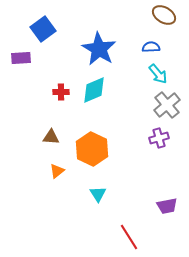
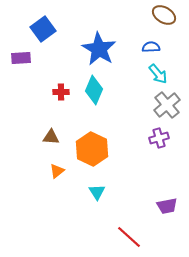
cyan diamond: rotated 44 degrees counterclockwise
cyan triangle: moved 1 px left, 2 px up
red line: rotated 16 degrees counterclockwise
